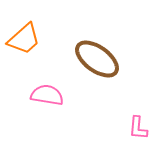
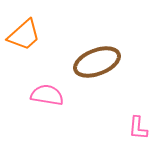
orange trapezoid: moved 4 px up
brown ellipse: moved 3 px down; rotated 57 degrees counterclockwise
